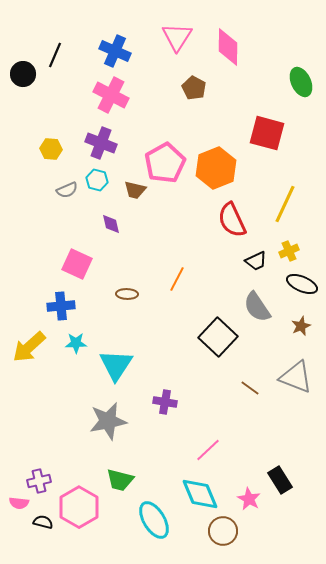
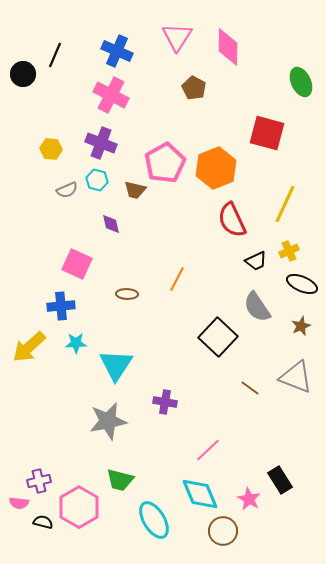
blue cross at (115, 51): moved 2 px right
